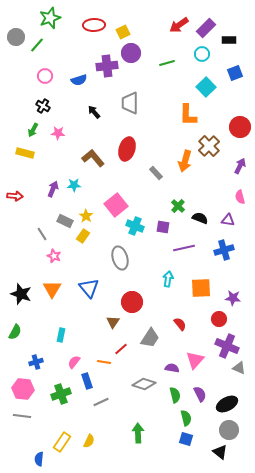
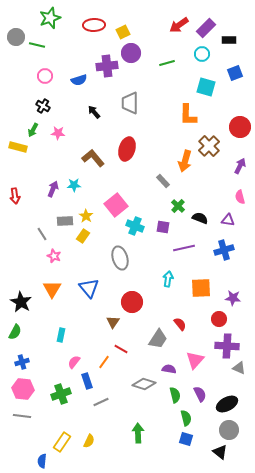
green line at (37, 45): rotated 63 degrees clockwise
cyan square at (206, 87): rotated 30 degrees counterclockwise
yellow rectangle at (25, 153): moved 7 px left, 6 px up
gray rectangle at (156, 173): moved 7 px right, 8 px down
red arrow at (15, 196): rotated 77 degrees clockwise
gray rectangle at (65, 221): rotated 28 degrees counterclockwise
black star at (21, 294): moved 8 px down; rotated 10 degrees clockwise
gray trapezoid at (150, 338): moved 8 px right, 1 px down
purple cross at (227, 346): rotated 20 degrees counterclockwise
red line at (121, 349): rotated 72 degrees clockwise
blue cross at (36, 362): moved 14 px left
orange line at (104, 362): rotated 64 degrees counterclockwise
purple semicircle at (172, 368): moved 3 px left, 1 px down
blue semicircle at (39, 459): moved 3 px right, 2 px down
